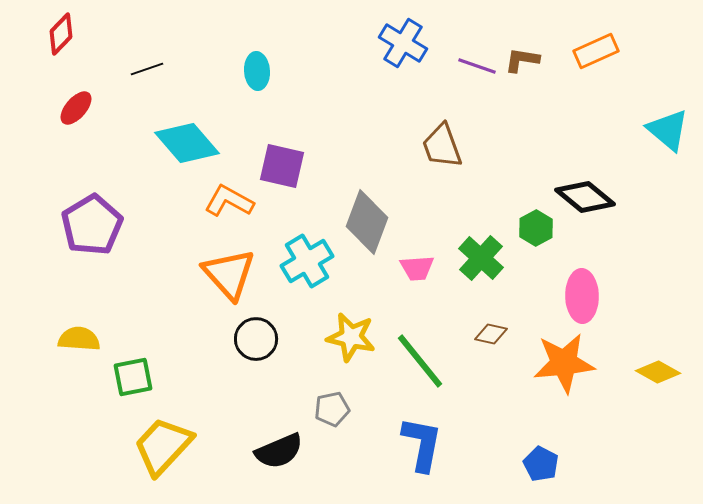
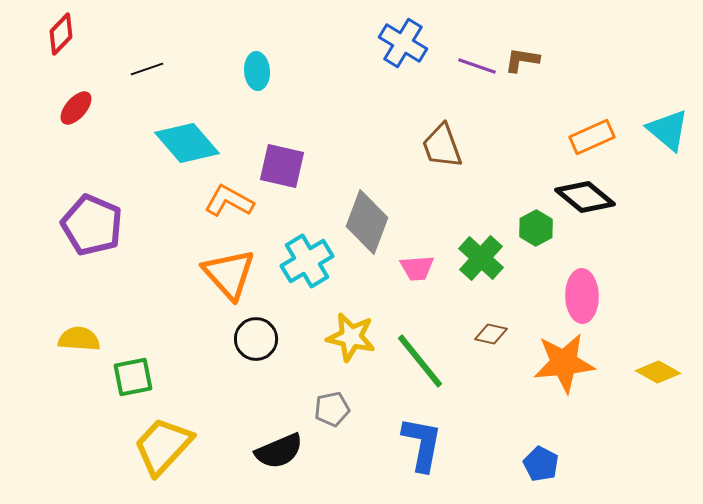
orange rectangle: moved 4 px left, 86 px down
purple pentagon: rotated 18 degrees counterclockwise
